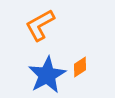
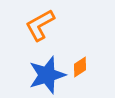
blue star: rotated 12 degrees clockwise
